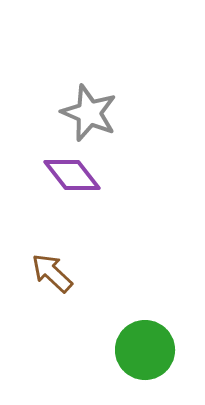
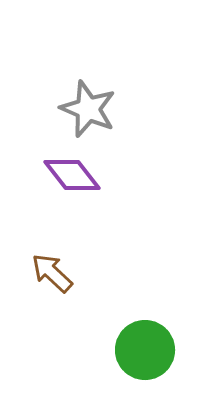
gray star: moved 1 px left, 4 px up
